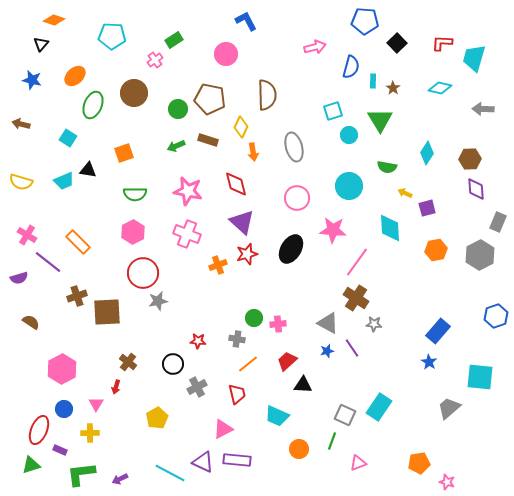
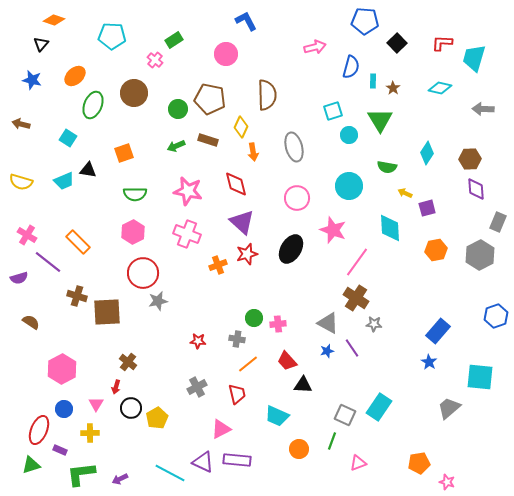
pink cross at (155, 60): rotated 14 degrees counterclockwise
pink star at (333, 230): rotated 16 degrees clockwise
brown cross at (77, 296): rotated 36 degrees clockwise
red trapezoid at (287, 361): rotated 90 degrees counterclockwise
black circle at (173, 364): moved 42 px left, 44 px down
pink triangle at (223, 429): moved 2 px left
